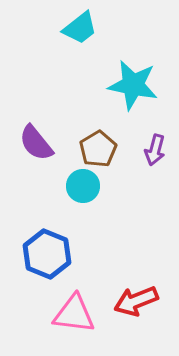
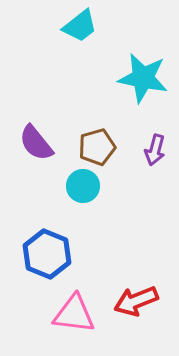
cyan trapezoid: moved 2 px up
cyan star: moved 10 px right, 7 px up
brown pentagon: moved 1 px left, 2 px up; rotated 15 degrees clockwise
